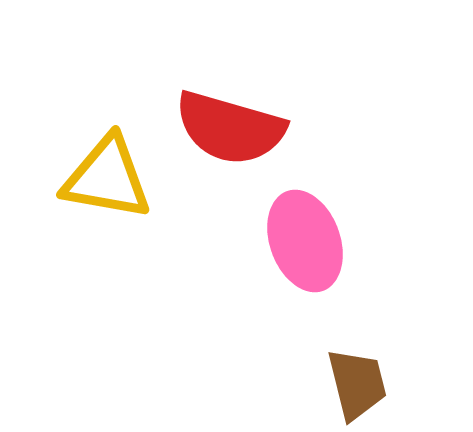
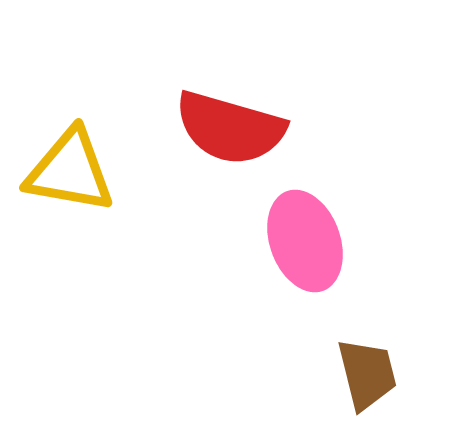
yellow triangle: moved 37 px left, 7 px up
brown trapezoid: moved 10 px right, 10 px up
